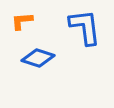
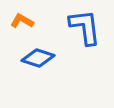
orange L-shape: rotated 35 degrees clockwise
